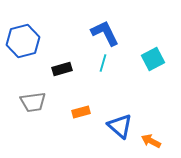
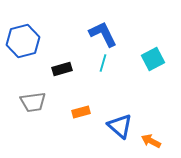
blue L-shape: moved 2 px left, 1 px down
